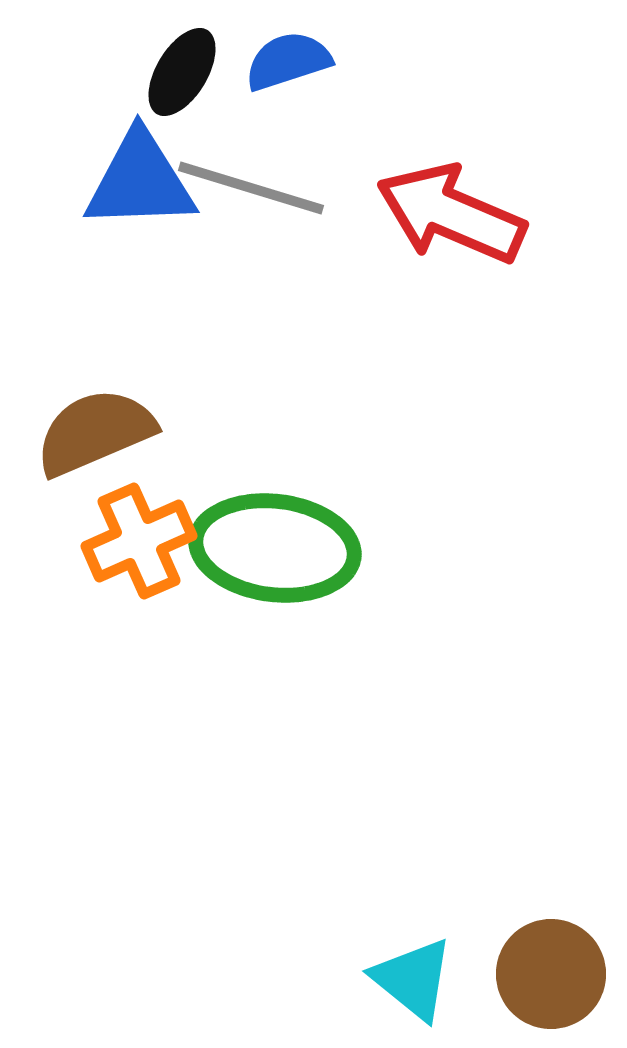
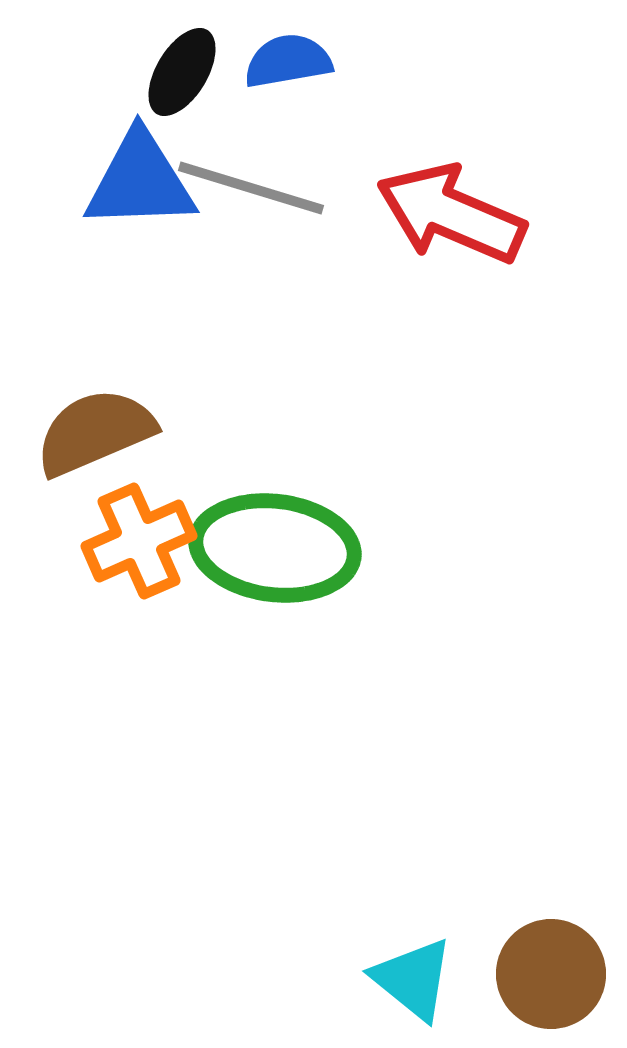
blue semicircle: rotated 8 degrees clockwise
